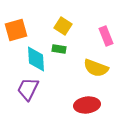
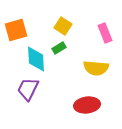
pink rectangle: moved 1 px left, 3 px up
green rectangle: moved 1 px up; rotated 40 degrees counterclockwise
yellow semicircle: rotated 15 degrees counterclockwise
